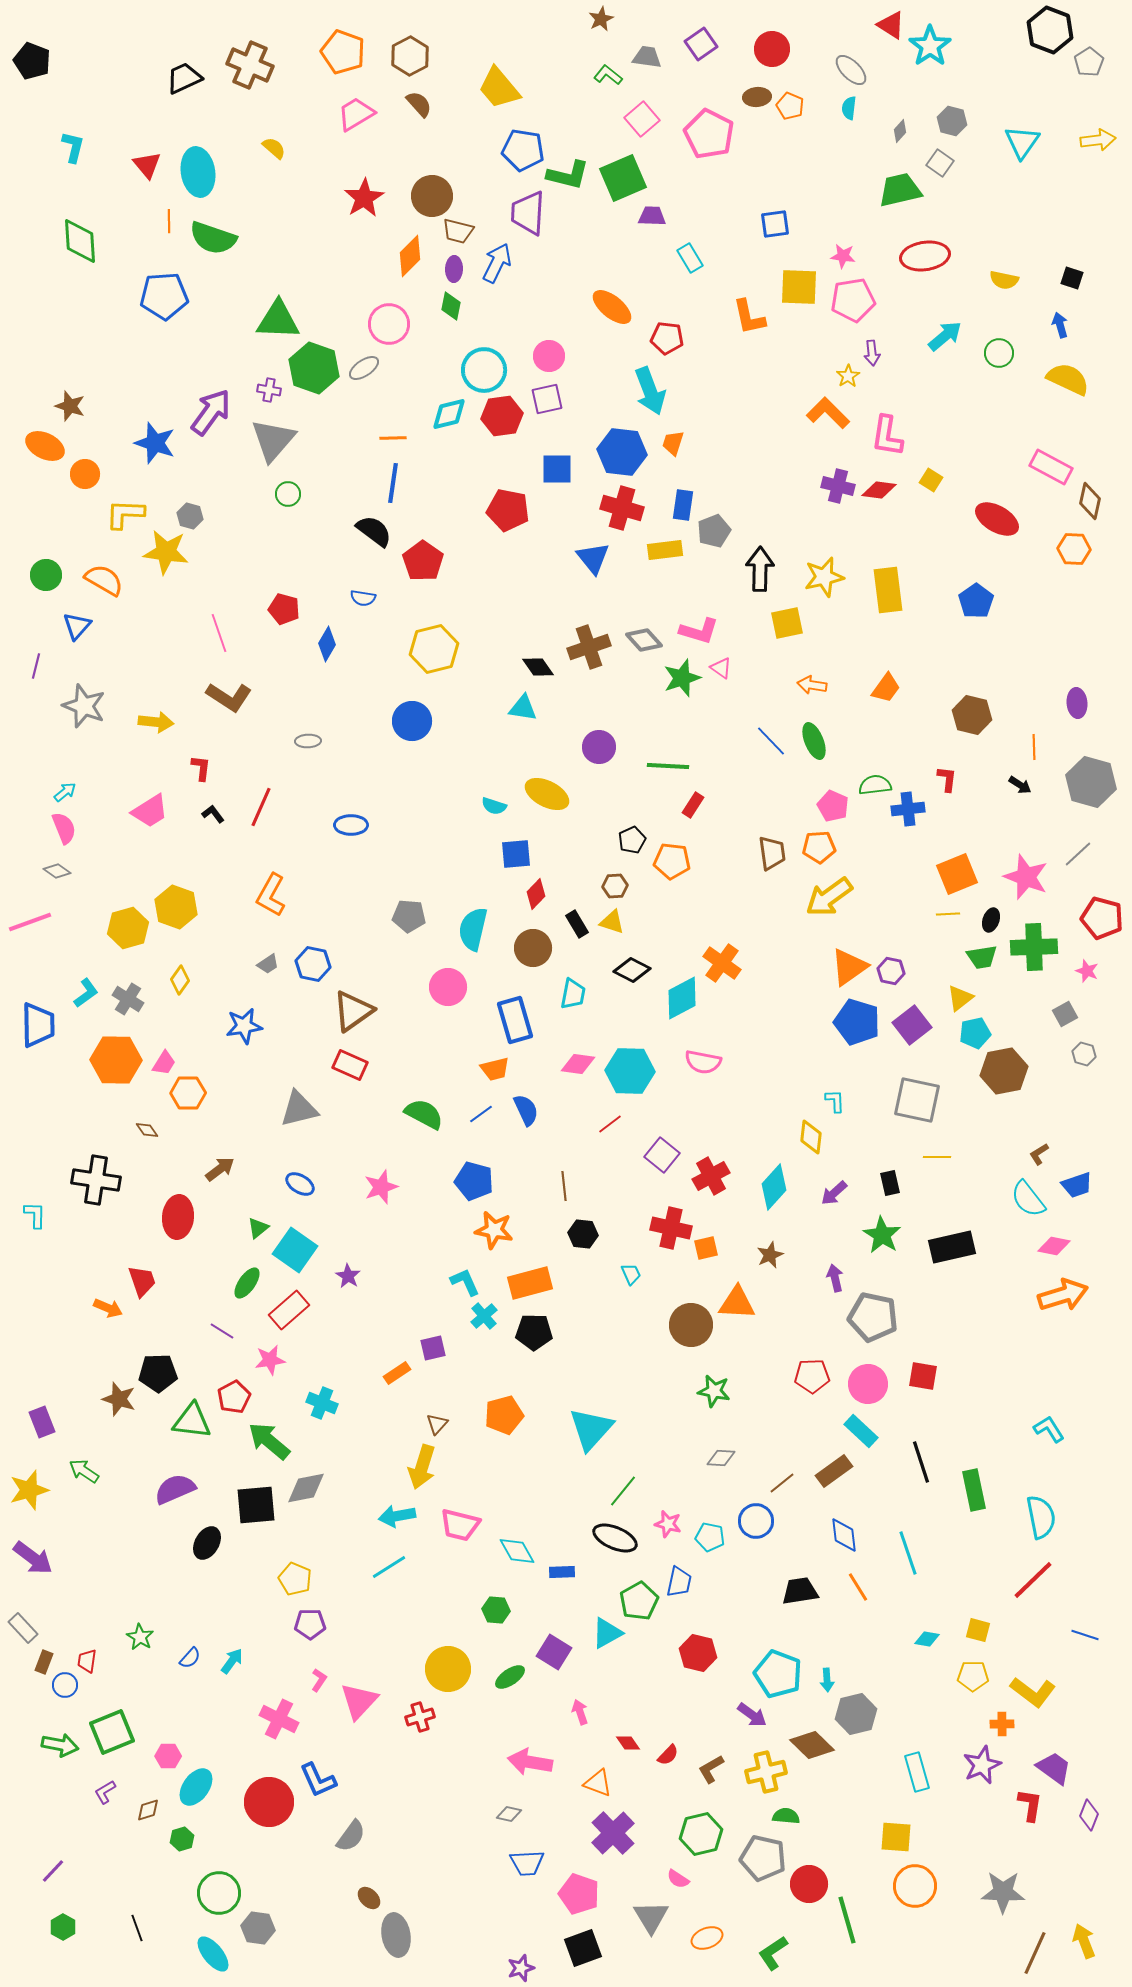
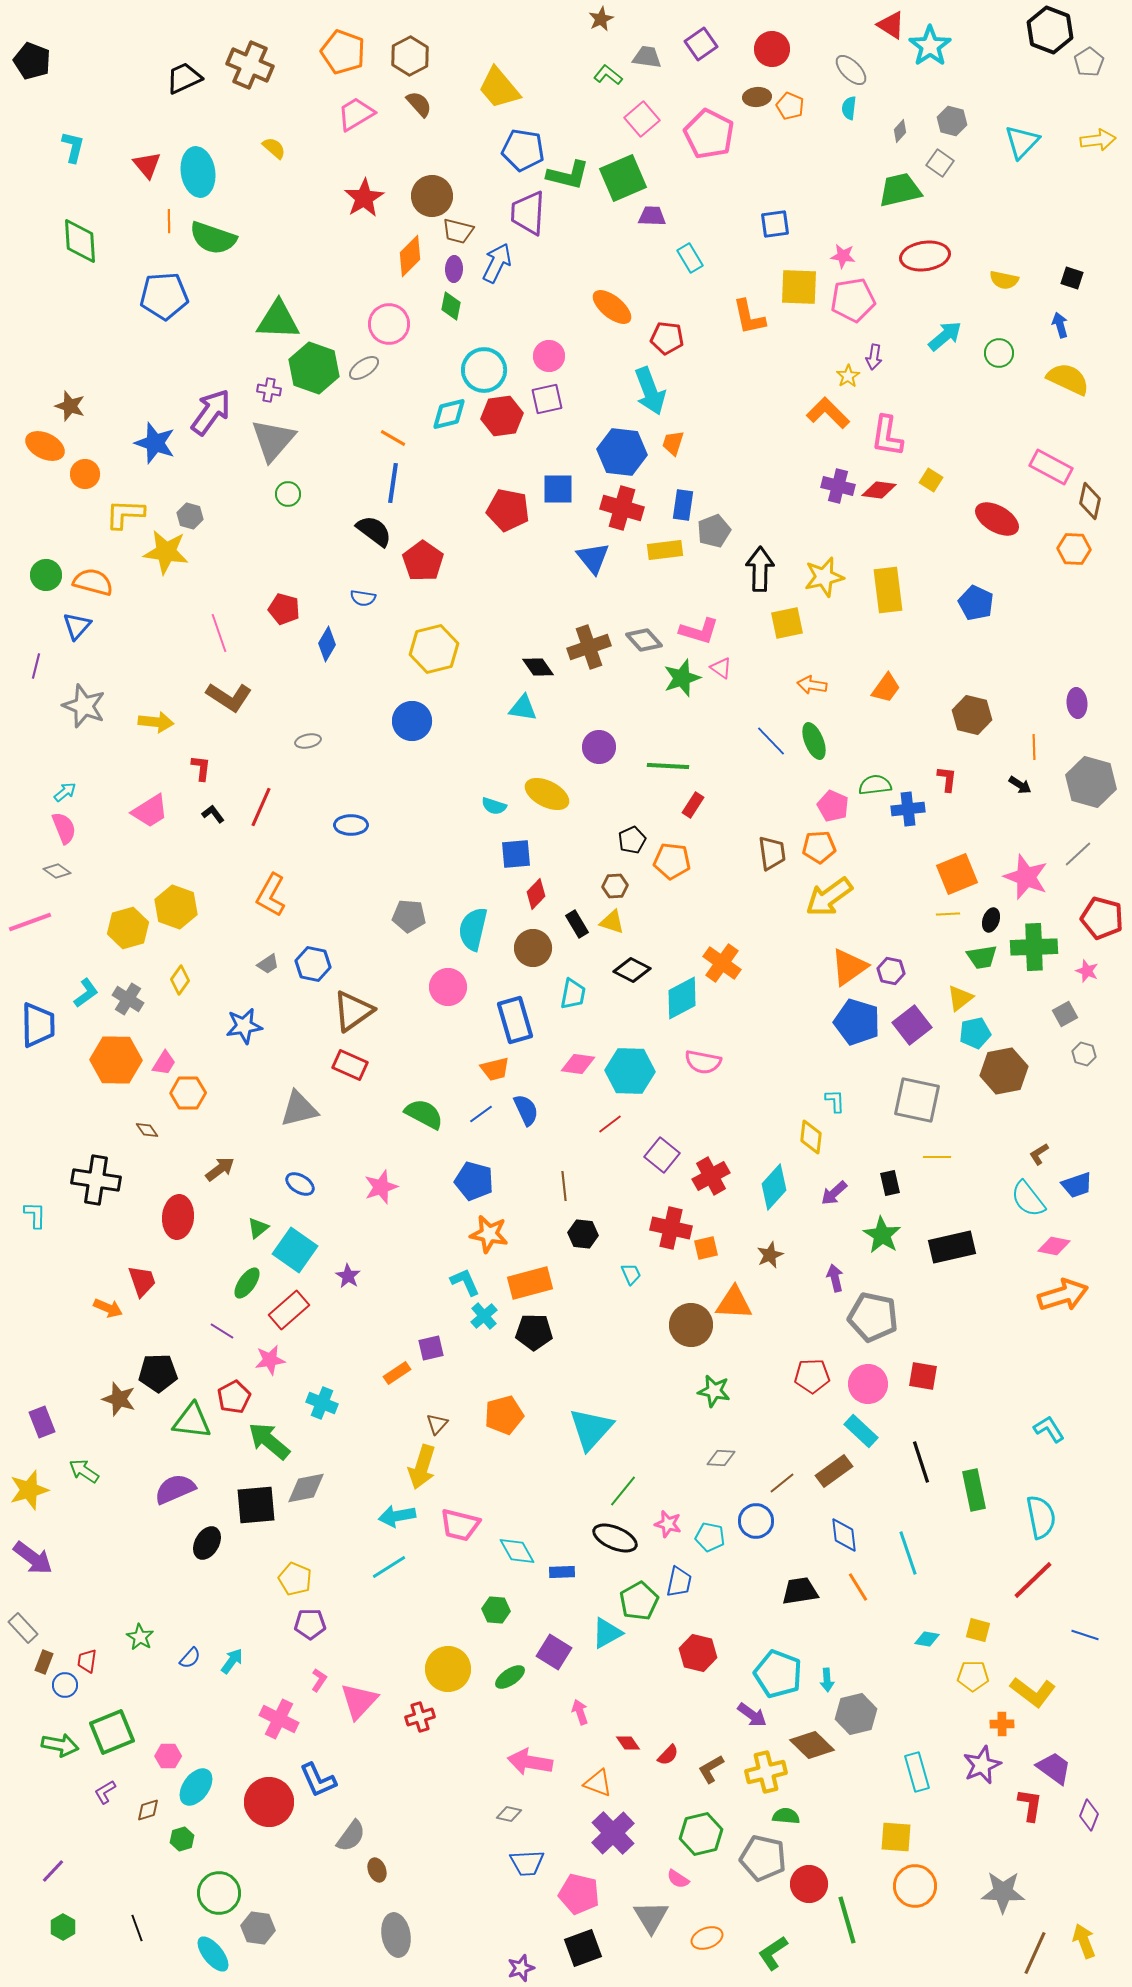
cyan triangle at (1022, 142): rotated 9 degrees clockwise
purple arrow at (872, 353): moved 2 px right, 4 px down; rotated 15 degrees clockwise
orange line at (393, 438): rotated 32 degrees clockwise
blue square at (557, 469): moved 1 px right, 20 px down
orange semicircle at (104, 580): moved 11 px left, 2 px down; rotated 15 degrees counterclockwise
blue pentagon at (976, 601): moved 2 px down; rotated 12 degrees counterclockwise
gray ellipse at (308, 741): rotated 10 degrees counterclockwise
orange star at (494, 1230): moved 5 px left, 4 px down
orange triangle at (737, 1303): moved 3 px left
purple square at (433, 1348): moved 2 px left
pink pentagon at (579, 1894): rotated 6 degrees counterclockwise
brown ellipse at (369, 1898): moved 8 px right, 28 px up; rotated 25 degrees clockwise
